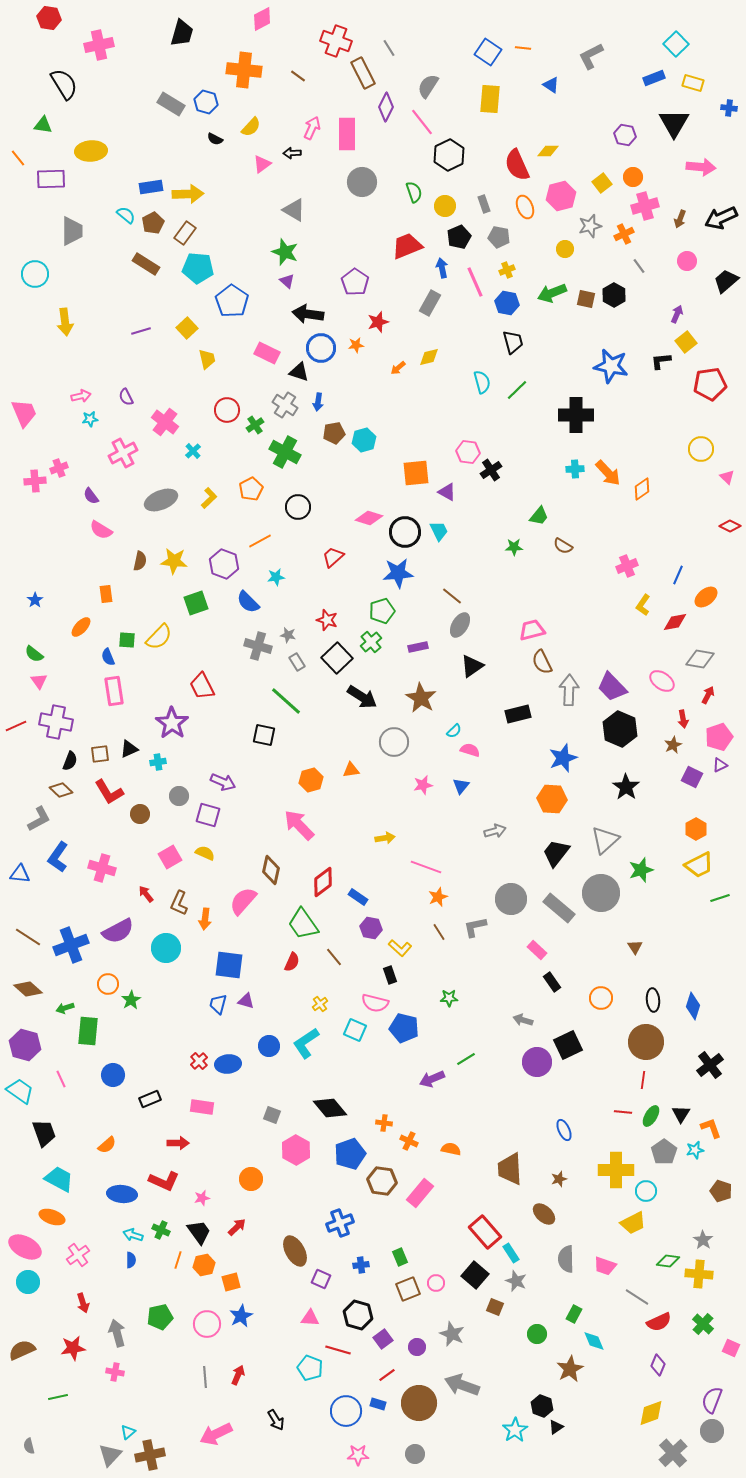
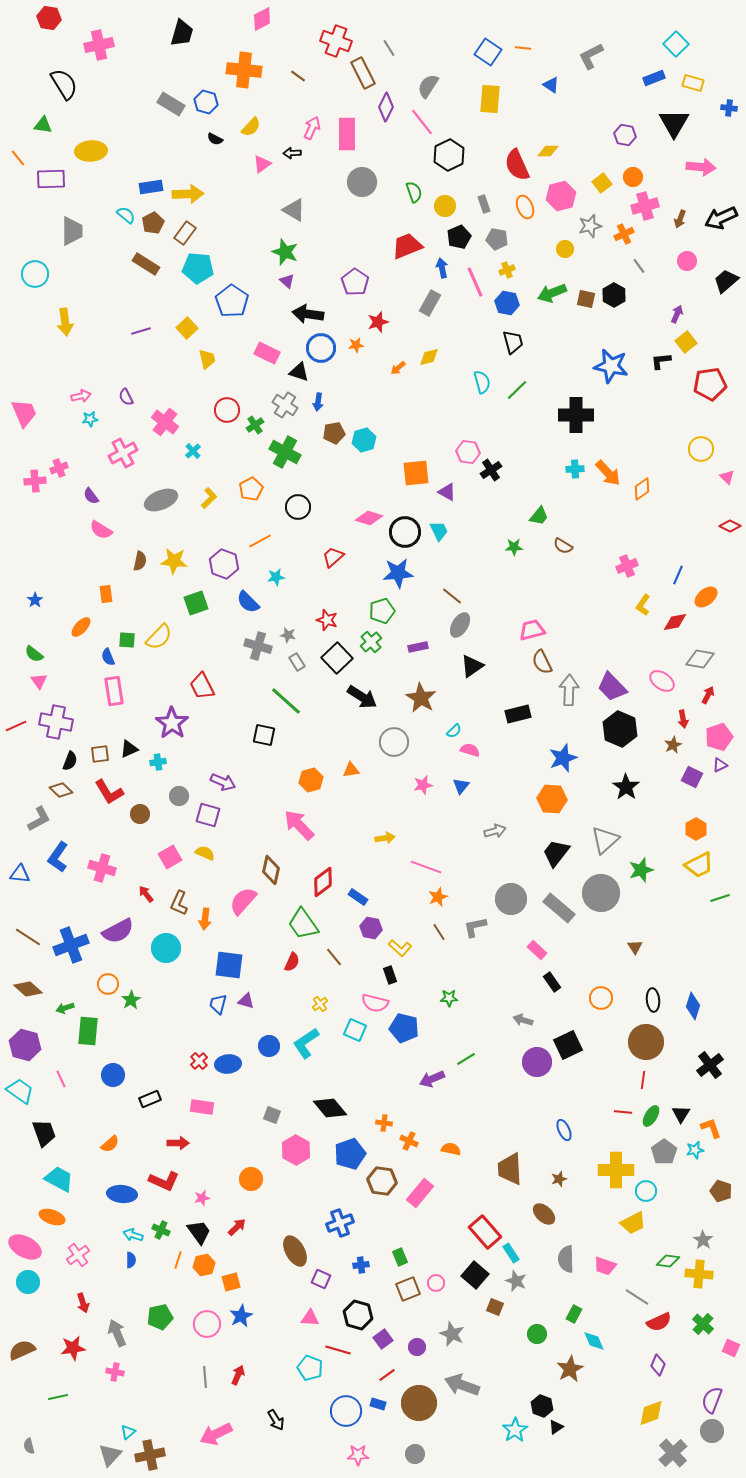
gray pentagon at (499, 237): moved 2 px left, 2 px down
orange semicircle at (107, 1145): moved 3 px right, 1 px up
gray arrow at (117, 1333): rotated 8 degrees counterclockwise
